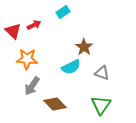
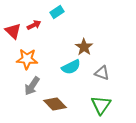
cyan rectangle: moved 6 px left
